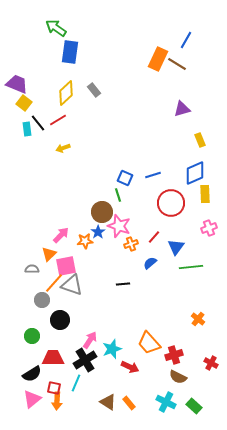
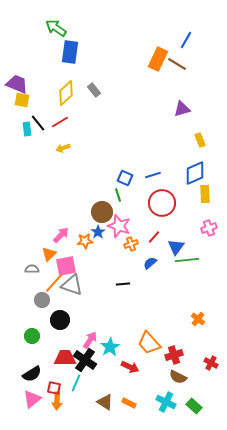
yellow square at (24, 103): moved 2 px left, 3 px up; rotated 28 degrees counterclockwise
red line at (58, 120): moved 2 px right, 2 px down
red circle at (171, 203): moved 9 px left
green line at (191, 267): moved 4 px left, 7 px up
cyan star at (112, 349): moved 2 px left, 2 px up; rotated 12 degrees counterclockwise
red trapezoid at (53, 358): moved 12 px right
black cross at (85, 360): rotated 25 degrees counterclockwise
brown triangle at (108, 402): moved 3 px left
orange rectangle at (129, 403): rotated 24 degrees counterclockwise
